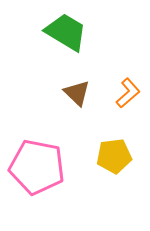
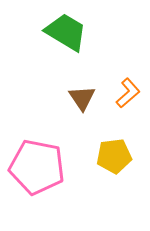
brown triangle: moved 5 px right, 5 px down; rotated 12 degrees clockwise
